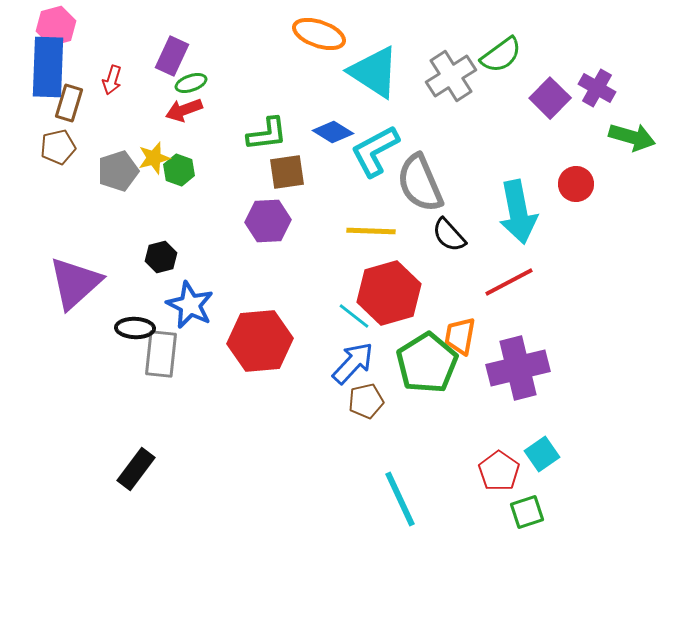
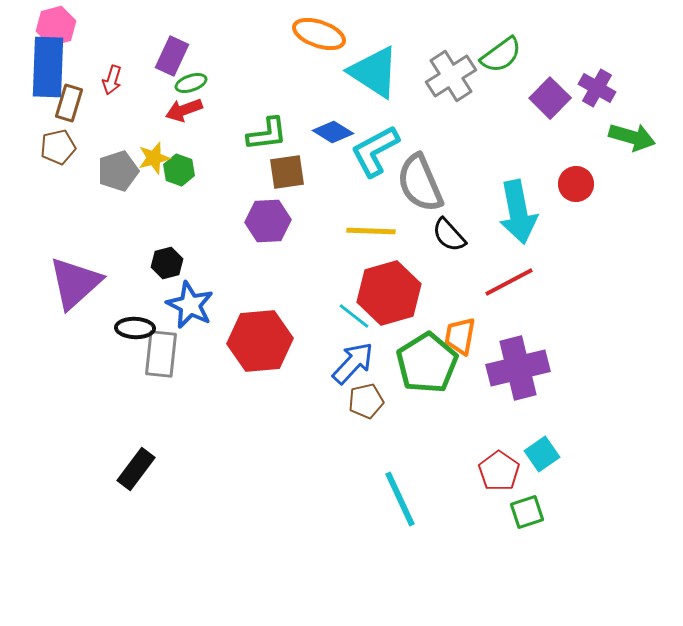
black hexagon at (161, 257): moved 6 px right, 6 px down
